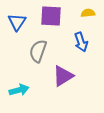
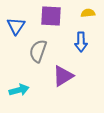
blue triangle: moved 1 px left, 4 px down
blue arrow: rotated 18 degrees clockwise
